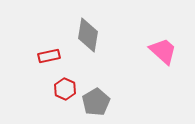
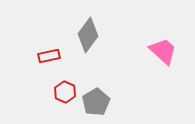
gray diamond: rotated 28 degrees clockwise
red hexagon: moved 3 px down
